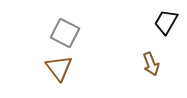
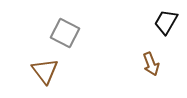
brown triangle: moved 14 px left, 3 px down
